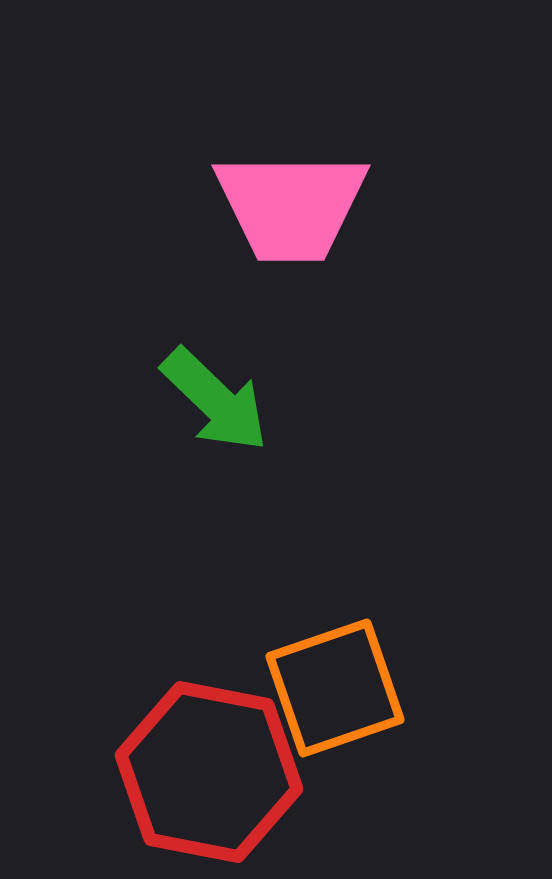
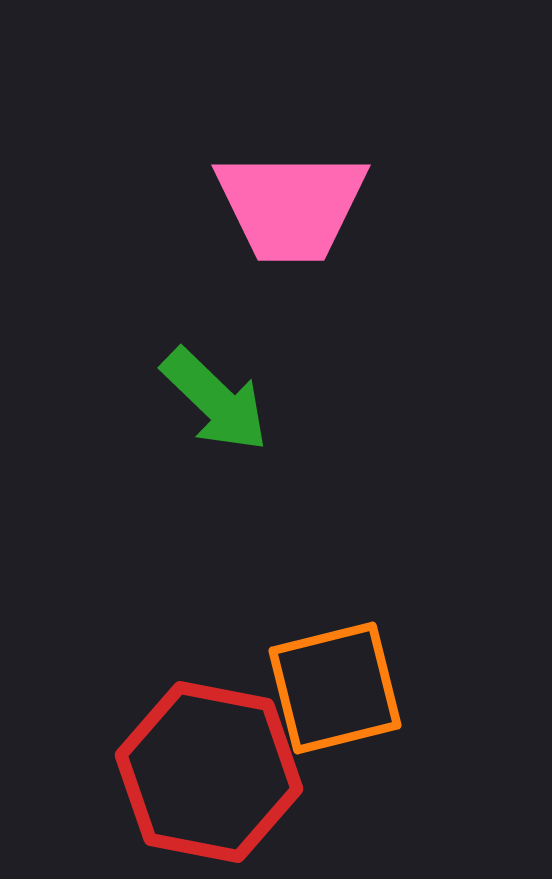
orange square: rotated 5 degrees clockwise
